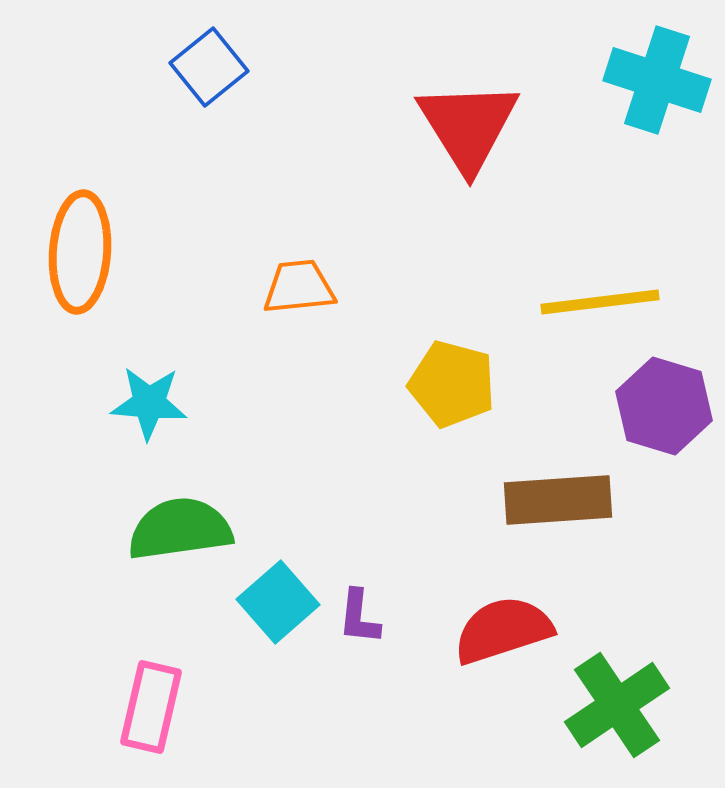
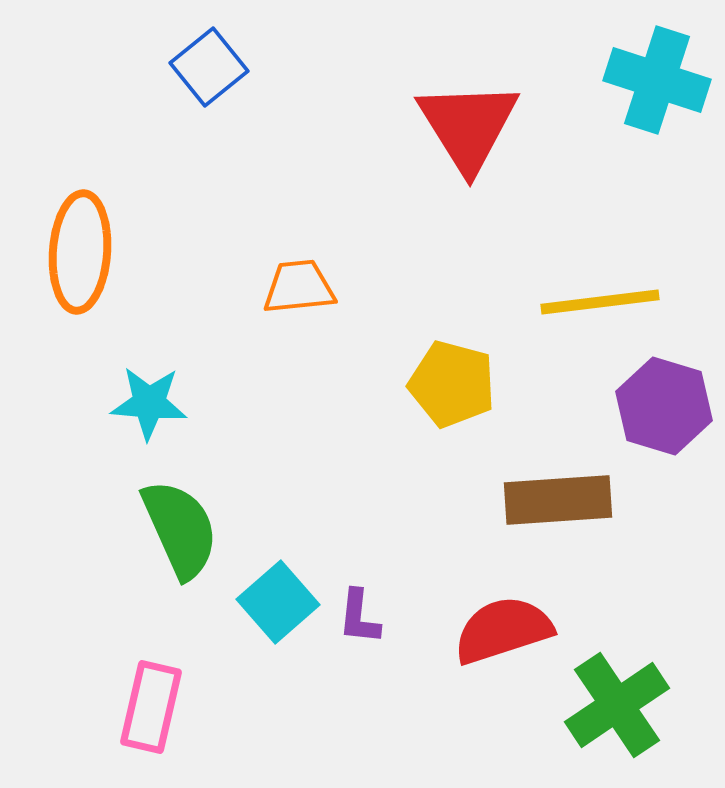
green semicircle: rotated 74 degrees clockwise
